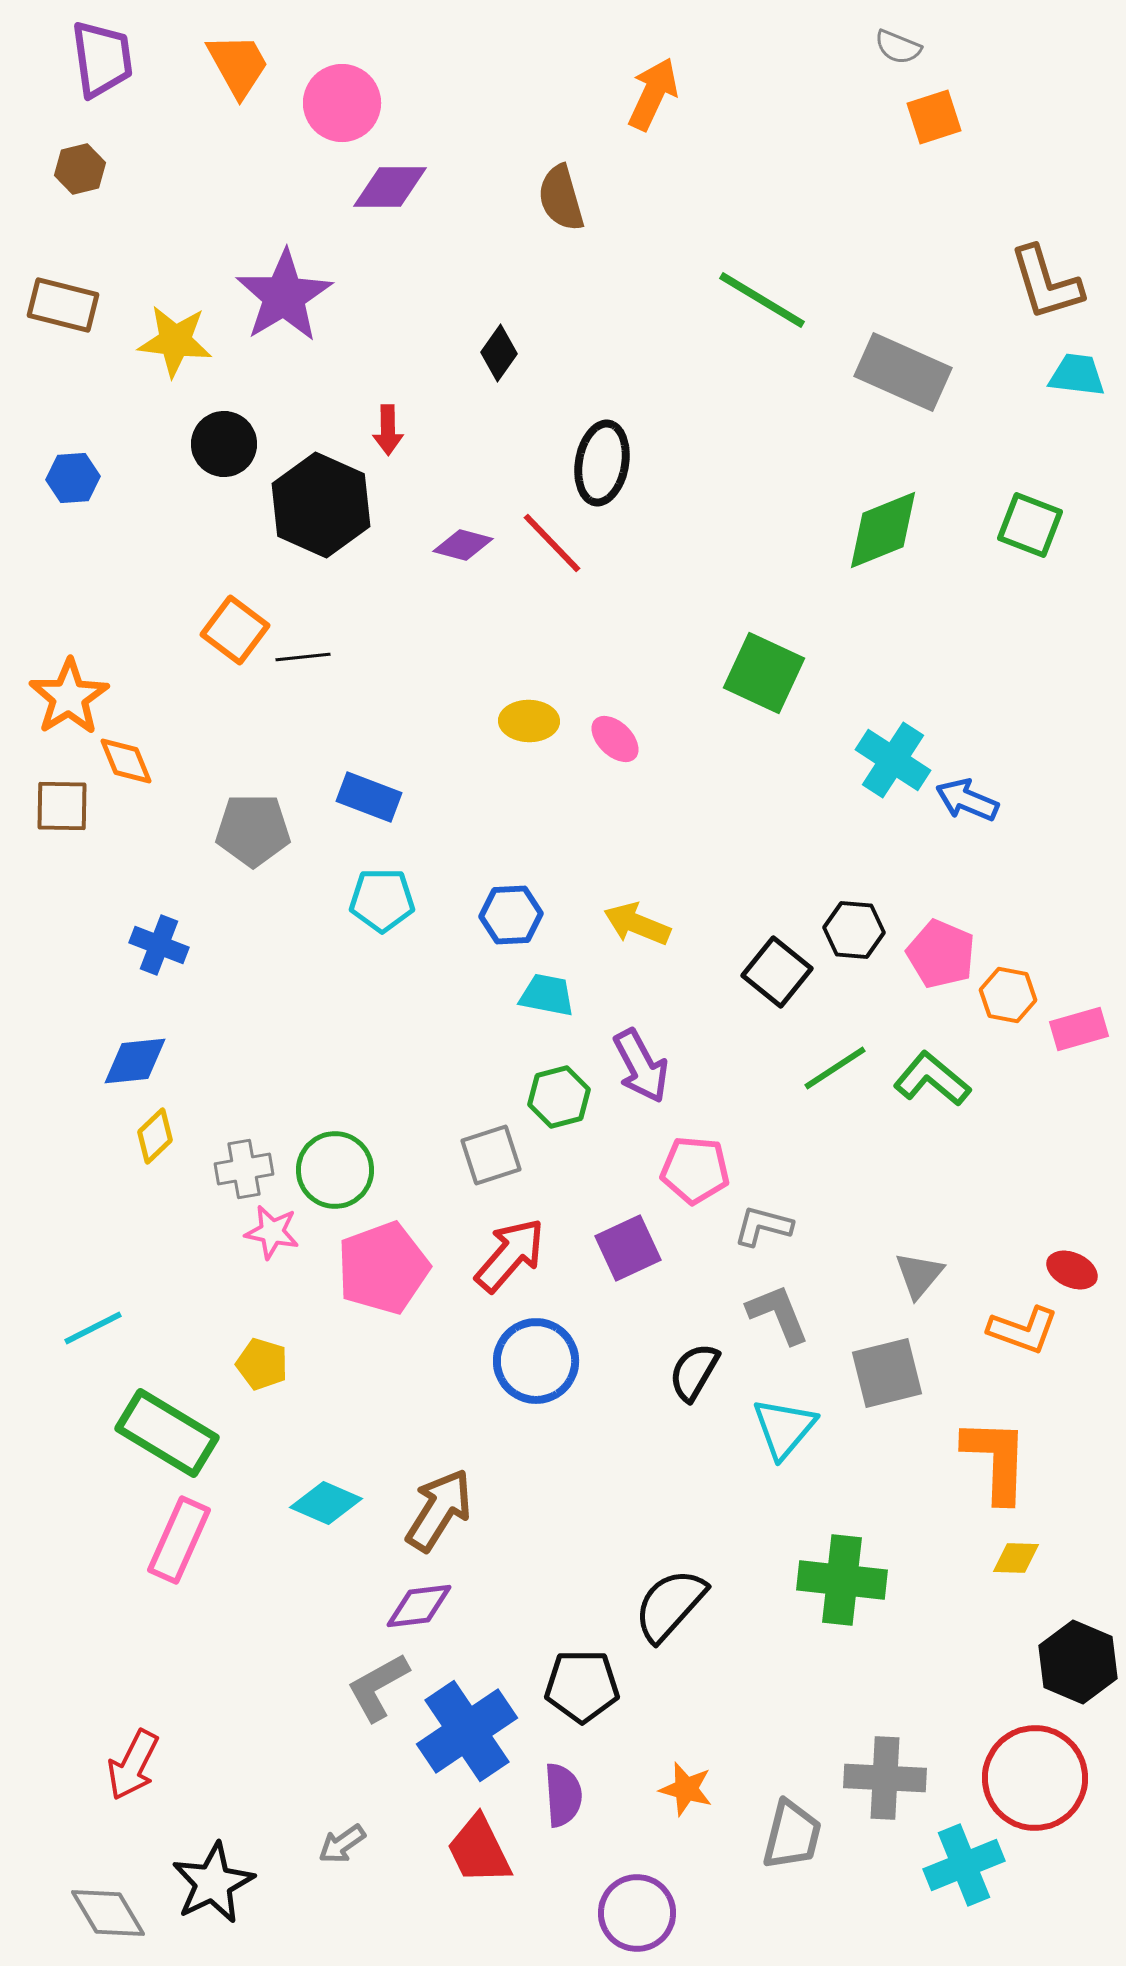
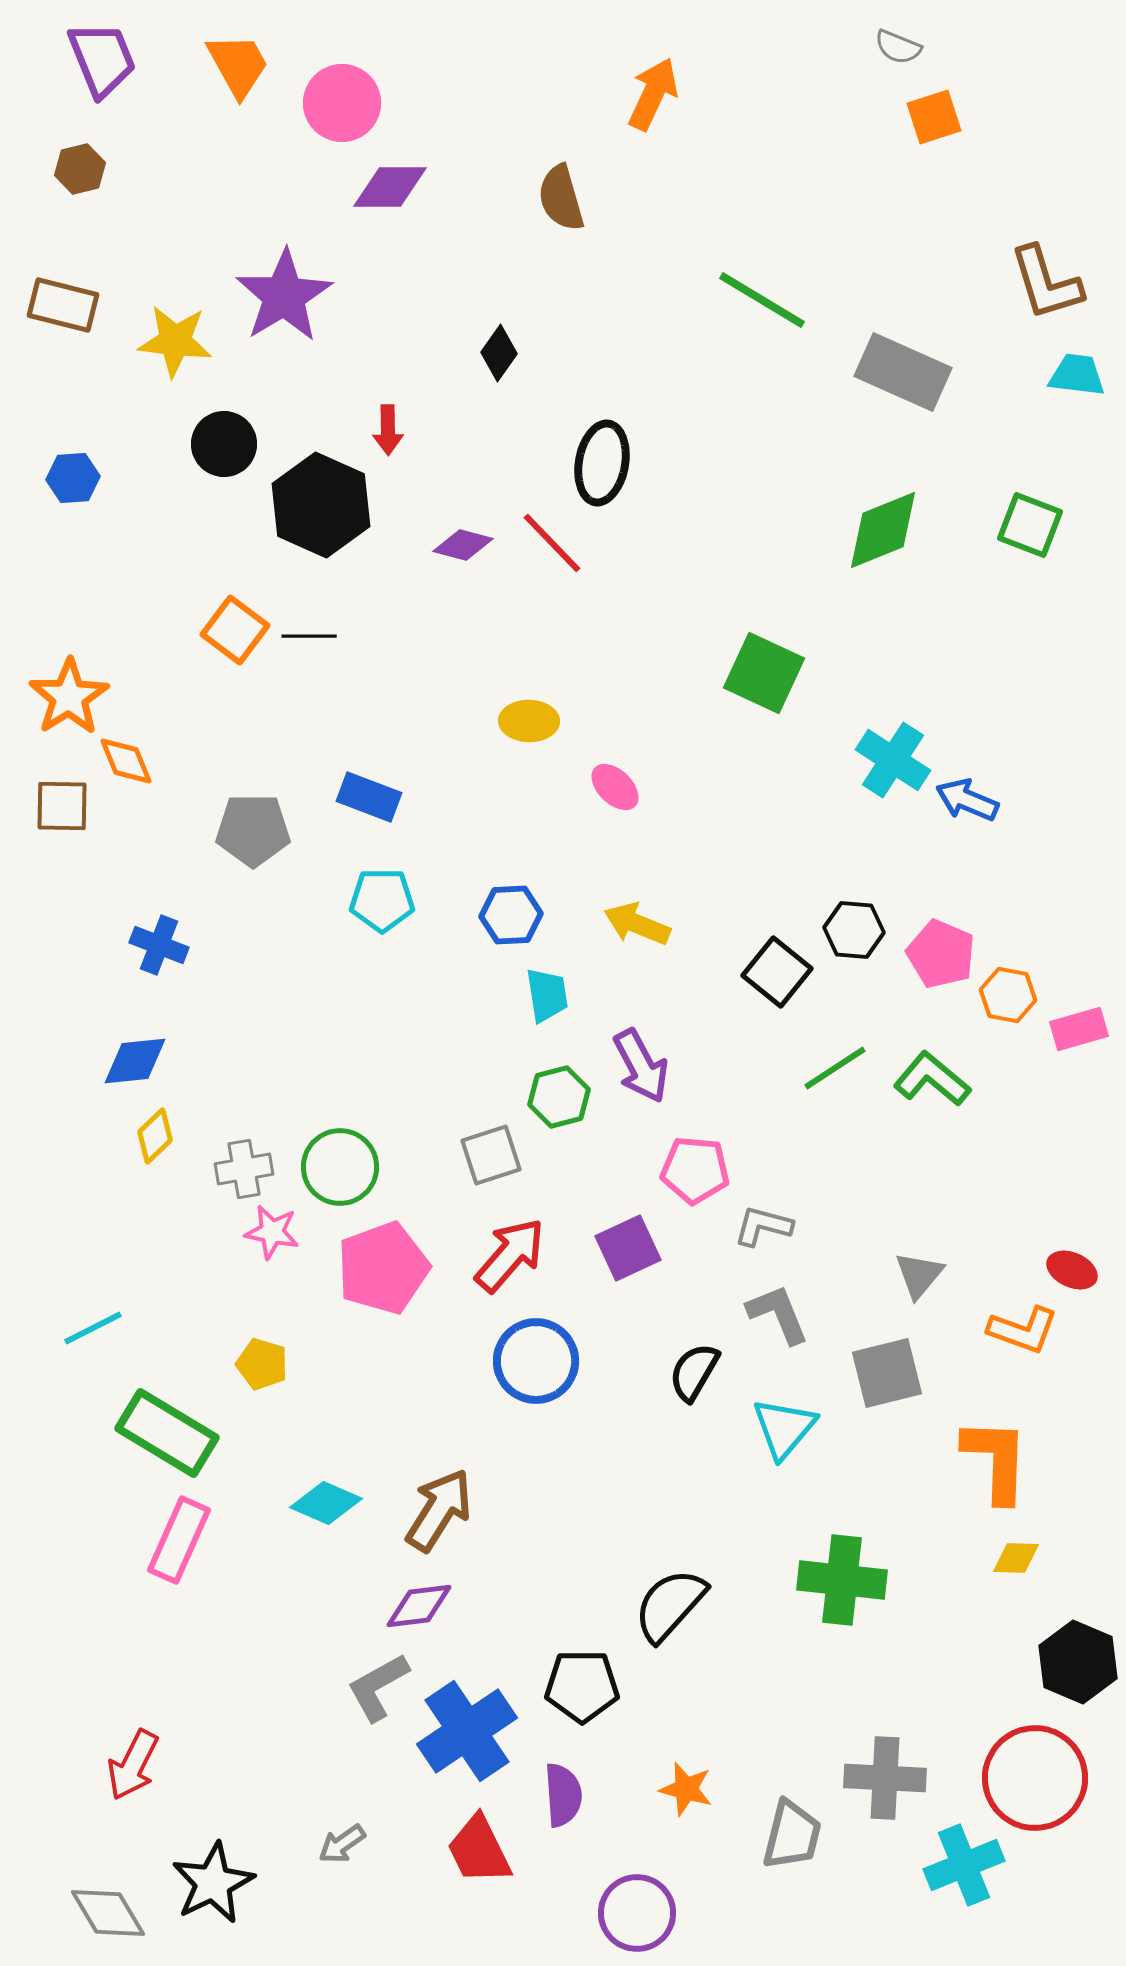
purple trapezoid at (102, 59): rotated 14 degrees counterclockwise
black line at (303, 657): moved 6 px right, 21 px up; rotated 6 degrees clockwise
pink ellipse at (615, 739): moved 48 px down
cyan trapezoid at (547, 995): rotated 70 degrees clockwise
green circle at (335, 1170): moved 5 px right, 3 px up
